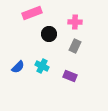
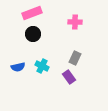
black circle: moved 16 px left
gray rectangle: moved 12 px down
blue semicircle: rotated 32 degrees clockwise
purple rectangle: moved 1 px left, 1 px down; rotated 32 degrees clockwise
